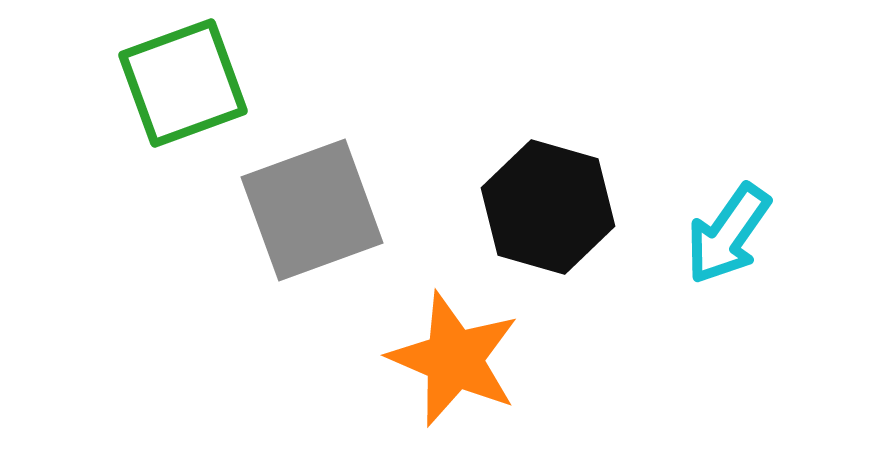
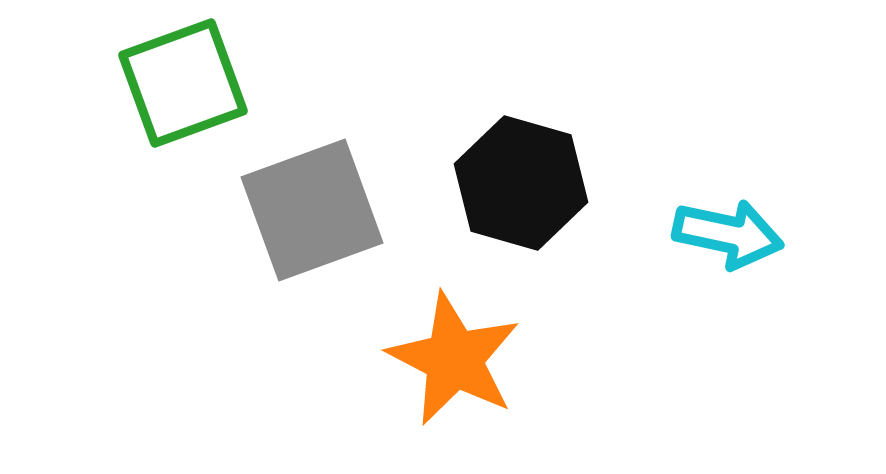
black hexagon: moved 27 px left, 24 px up
cyan arrow: rotated 113 degrees counterclockwise
orange star: rotated 4 degrees clockwise
